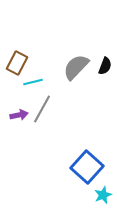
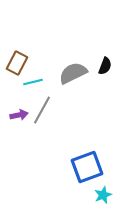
gray semicircle: moved 3 px left, 6 px down; rotated 20 degrees clockwise
gray line: moved 1 px down
blue square: rotated 28 degrees clockwise
